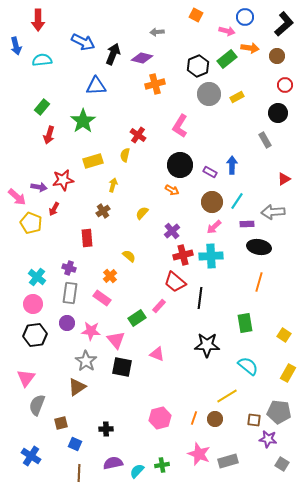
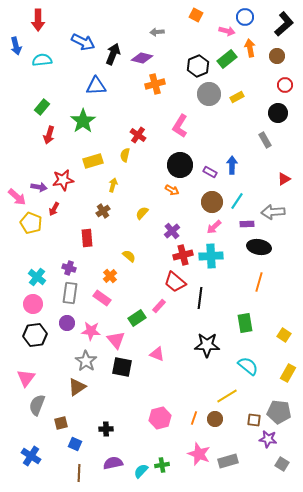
orange arrow at (250, 48): rotated 108 degrees counterclockwise
cyan semicircle at (137, 471): moved 4 px right
